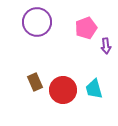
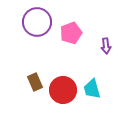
pink pentagon: moved 15 px left, 5 px down
cyan trapezoid: moved 2 px left
